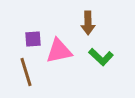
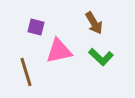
brown arrow: moved 6 px right; rotated 30 degrees counterclockwise
purple square: moved 3 px right, 12 px up; rotated 18 degrees clockwise
